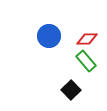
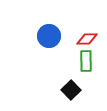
green rectangle: rotated 40 degrees clockwise
